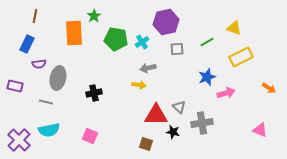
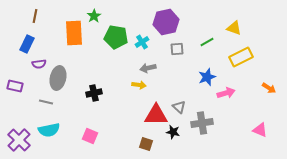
green pentagon: moved 2 px up
